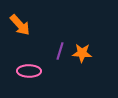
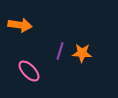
orange arrow: rotated 40 degrees counterclockwise
pink ellipse: rotated 45 degrees clockwise
